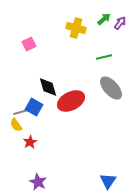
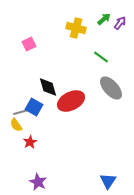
green line: moved 3 px left; rotated 49 degrees clockwise
